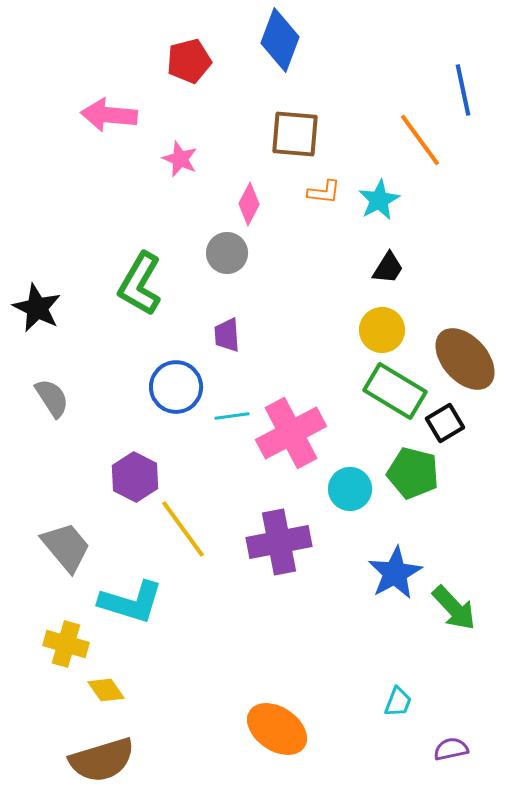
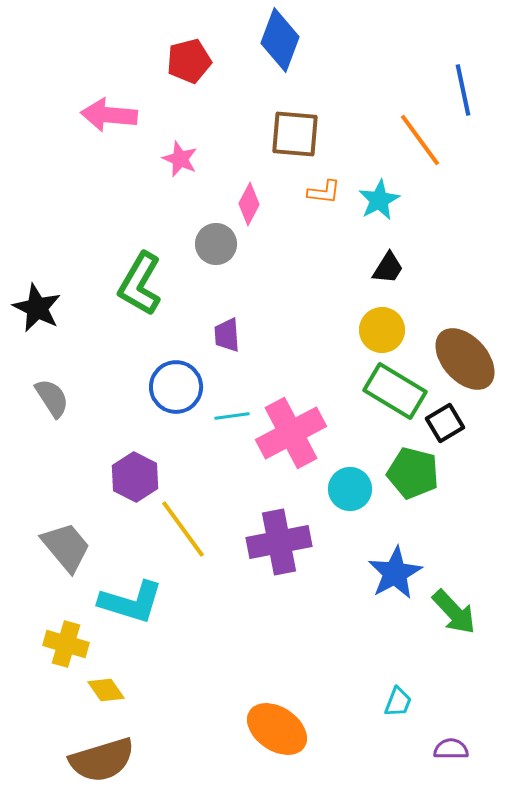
gray circle: moved 11 px left, 9 px up
green arrow: moved 4 px down
purple semicircle: rotated 12 degrees clockwise
